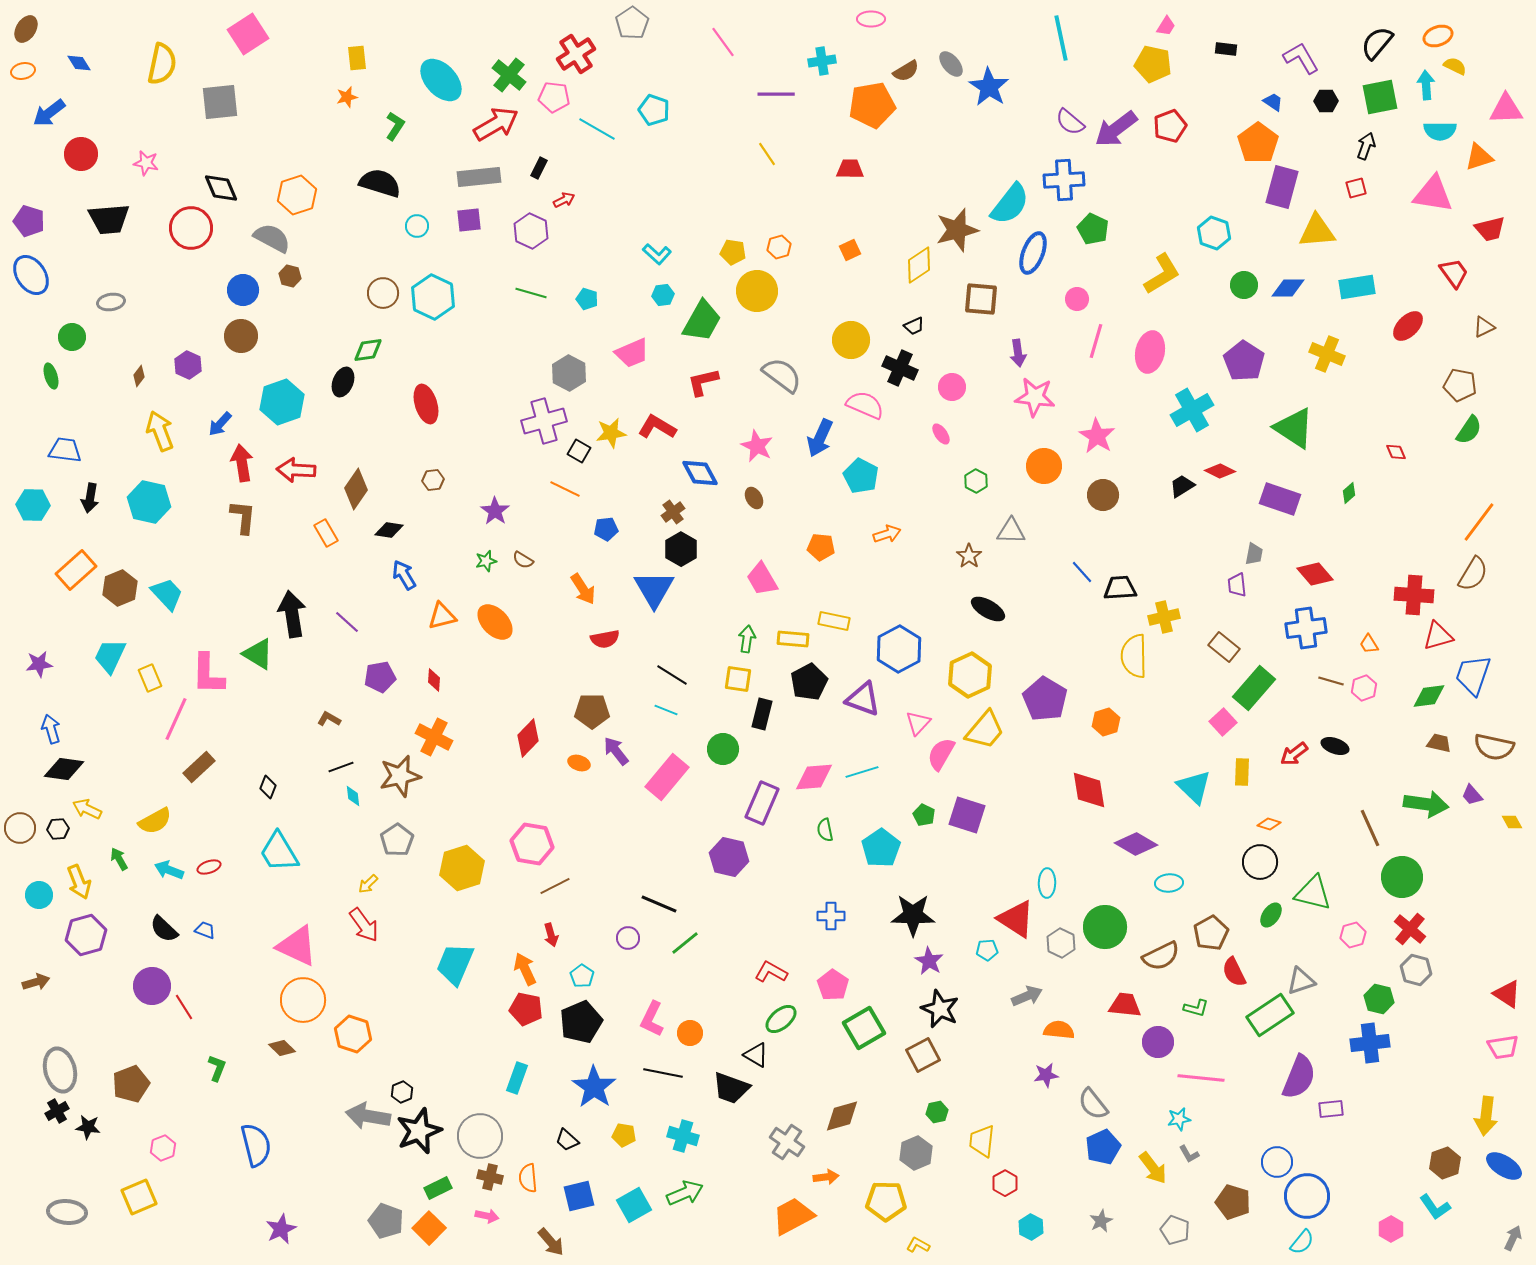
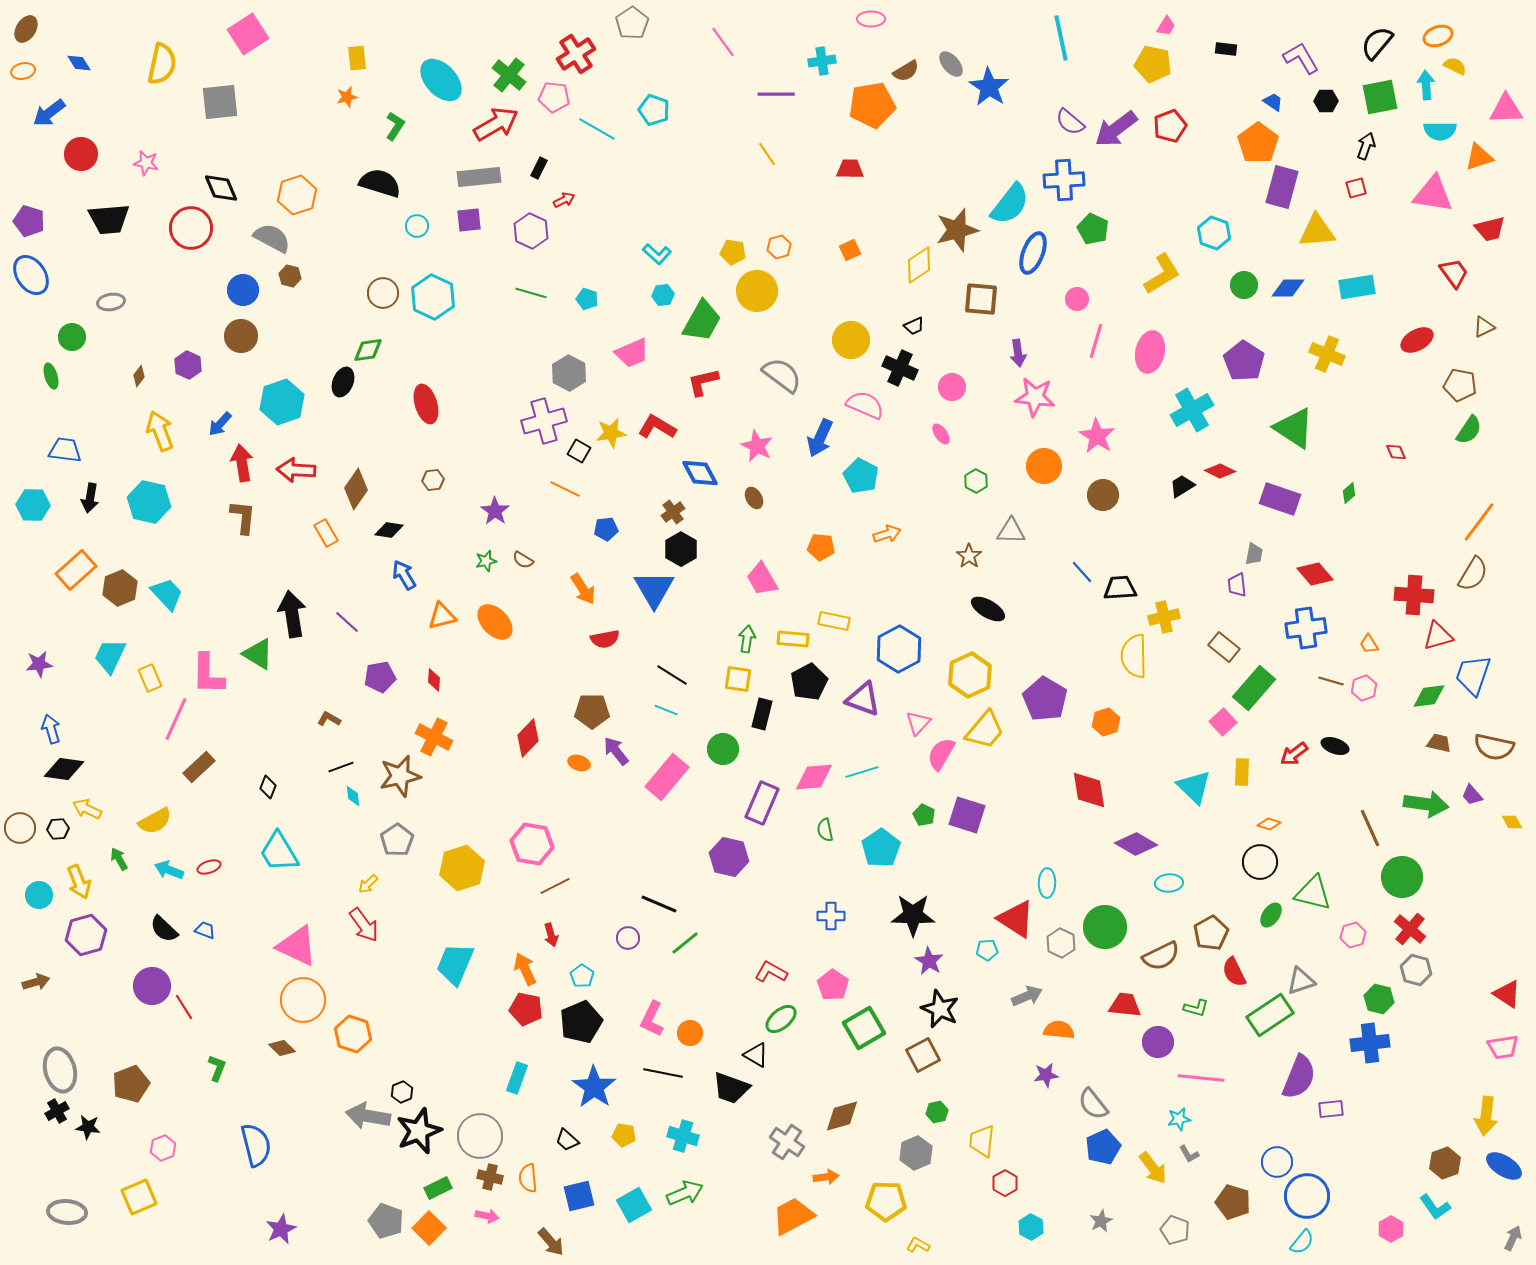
red ellipse at (1408, 326): moved 9 px right, 14 px down; rotated 16 degrees clockwise
